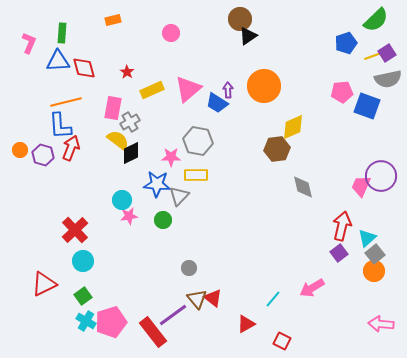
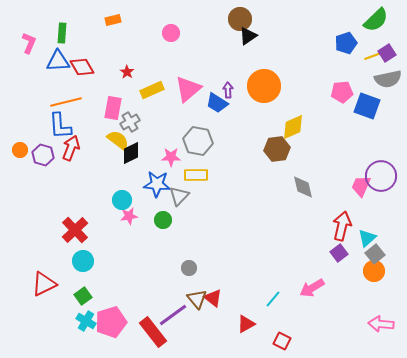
red diamond at (84, 68): moved 2 px left, 1 px up; rotated 15 degrees counterclockwise
